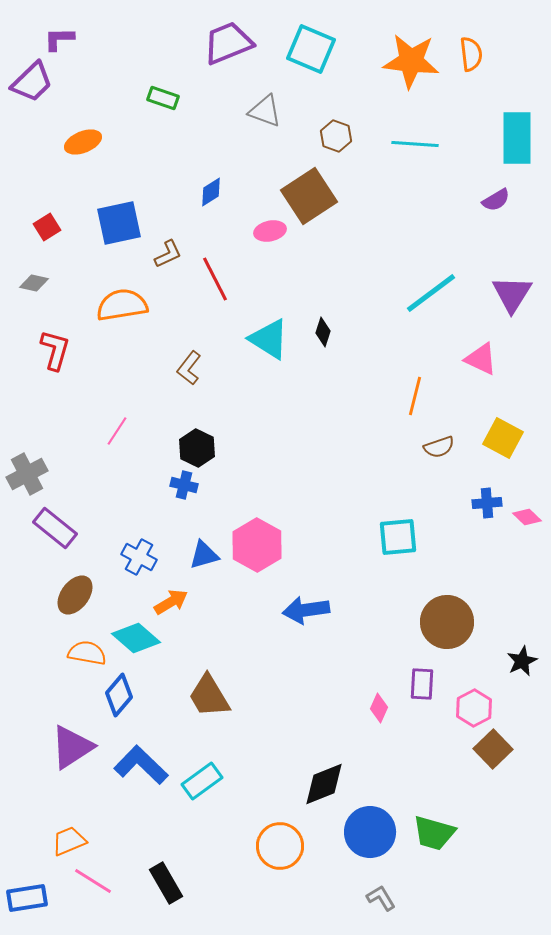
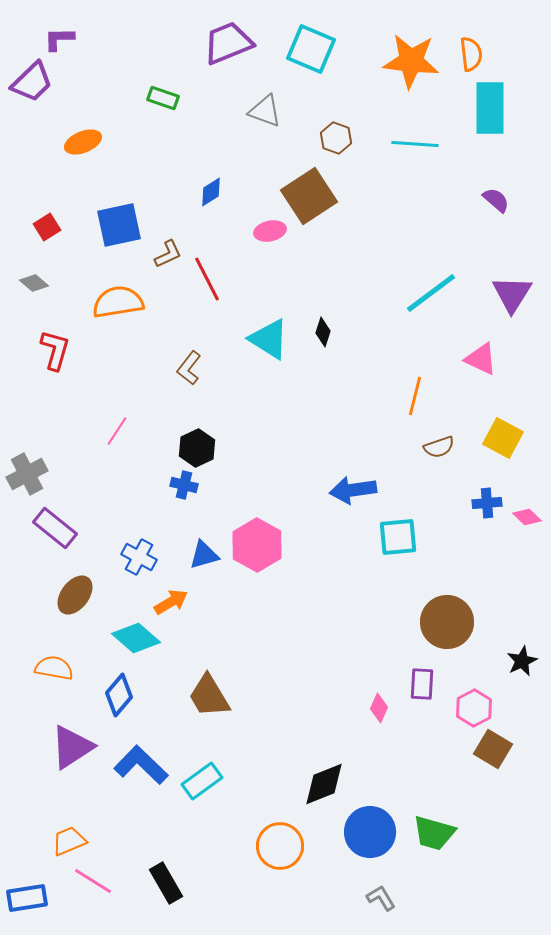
brown hexagon at (336, 136): moved 2 px down
cyan rectangle at (517, 138): moved 27 px left, 30 px up
purple semicircle at (496, 200): rotated 108 degrees counterclockwise
blue square at (119, 223): moved 2 px down
red line at (215, 279): moved 8 px left
gray diamond at (34, 283): rotated 28 degrees clockwise
orange semicircle at (122, 305): moved 4 px left, 3 px up
black hexagon at (197, 448): rotated 9 degrees clockwise
blue arrow at (306, 610): moved 47 px right, 120 px up
orange semicircle at (87, 653): moved 33 px left, 15 px down
brown square at (493, 749): rotated 15 degrees counterclockwise
